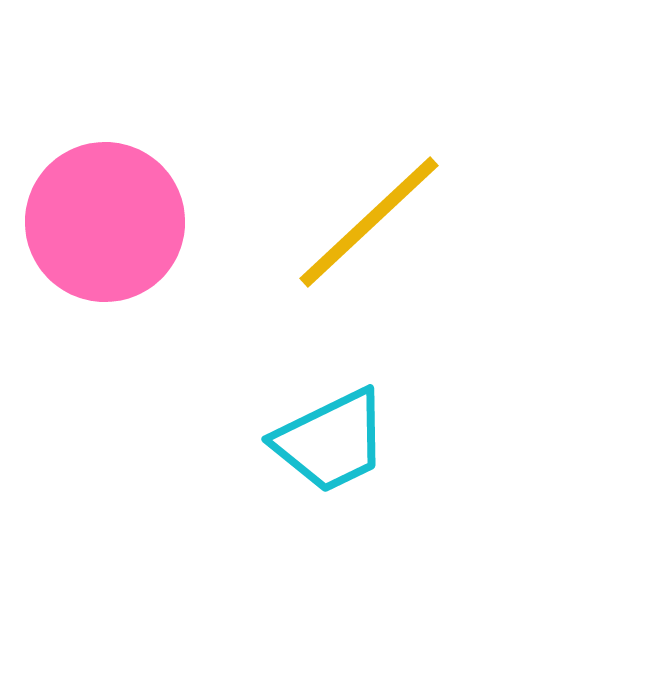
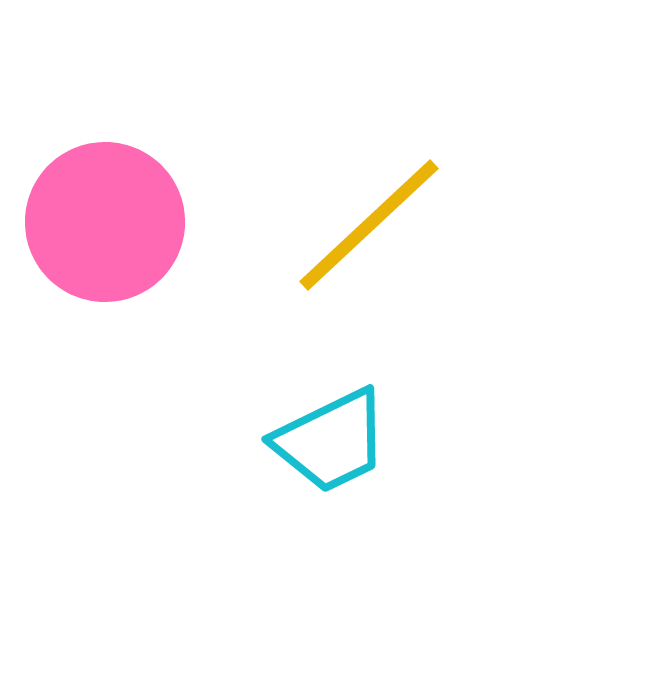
yellow line: moved 3 px down
